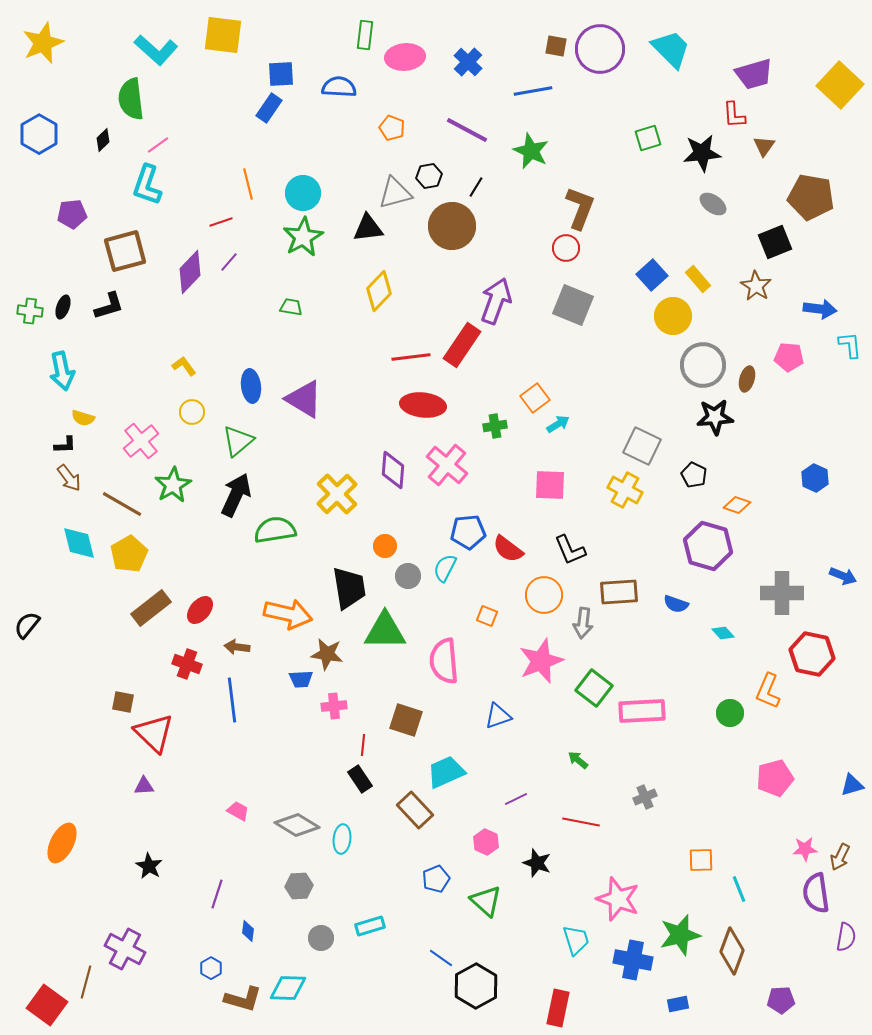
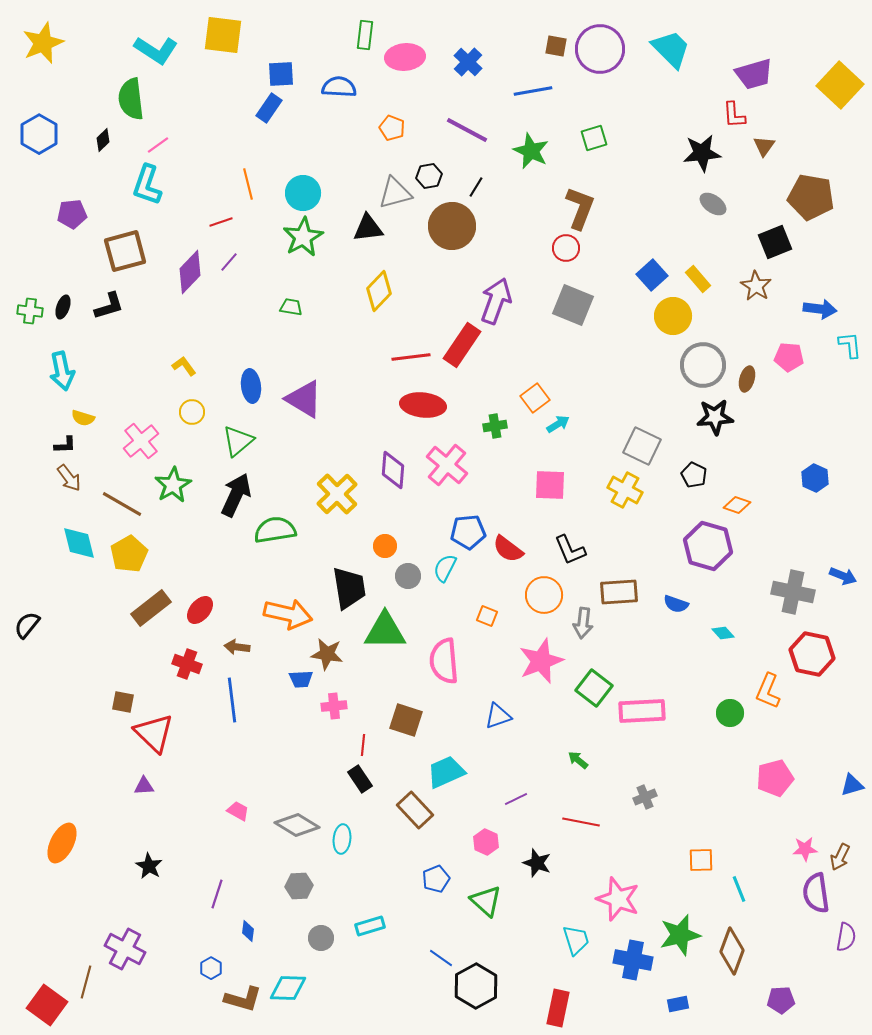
cyan L-shape at (156, 50): rotated 9 degrees counterclockwise
green square at (648, 138): moved 54 px left
gray cross at (782, 593): moved 11 px right, 1 px up; rotated 12 degrees clockwise
